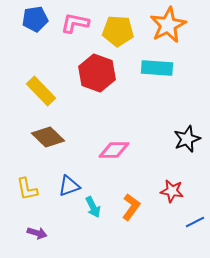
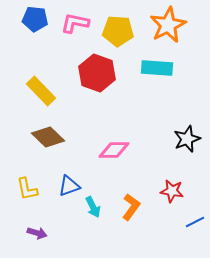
blue pentagon: rotated 15 degrees clockwise
